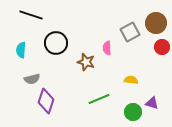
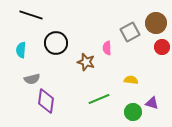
purple diamond: rotated 10 degrees counterclockwise
